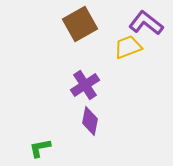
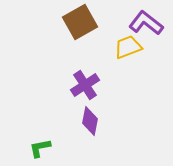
brown square: moved 2 px up
